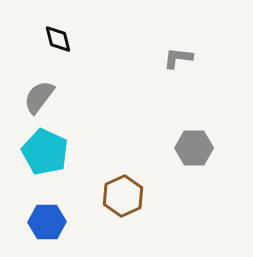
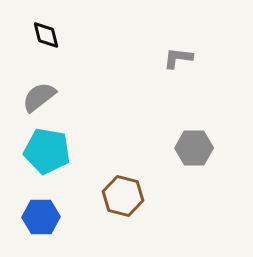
black diamond: moved 12 px left, 4 px up
gray semicircle: rotated 15 degrees clockwise
cyan pentagon: moved 2 px right, 1 px up; rotated 15 degrees counterclockwise
brown hexagon: rotated 21 degrees counterclockwise
blue hexagon: moved 6 px left, 5 px up
